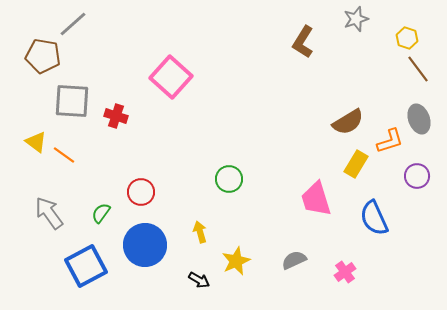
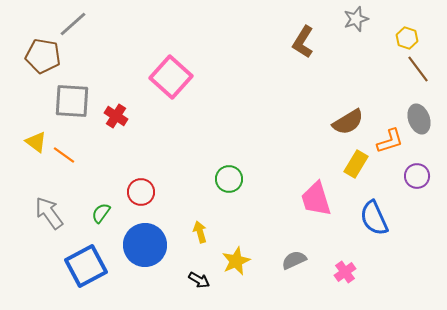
red cross: rotated 15 degrees clockwise
